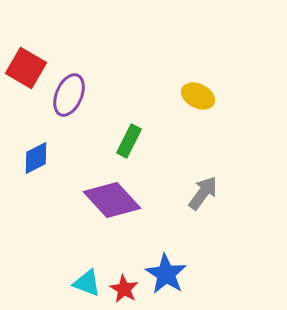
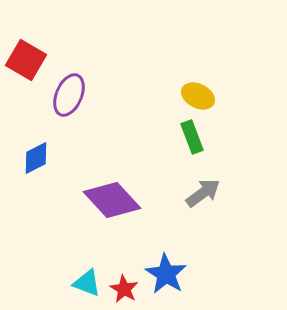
red square: moved 8 px up
green rectangle: moved 63 px right, 4 px up; rotated 48 degrees counterclockwise
gray arrow: rotated 18 degrees clockwise
